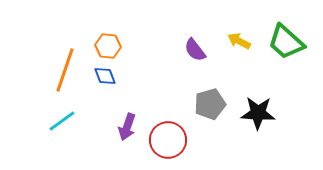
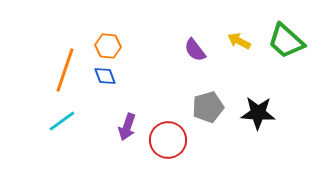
green trapezoid: moved 1 px up
gray pentagon: moved 2 px left, 3 px down
